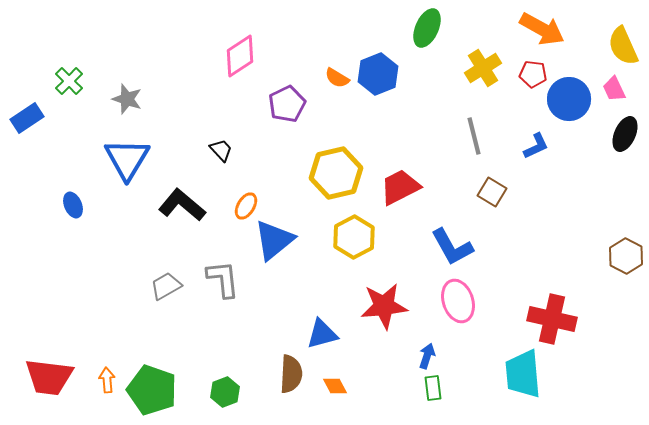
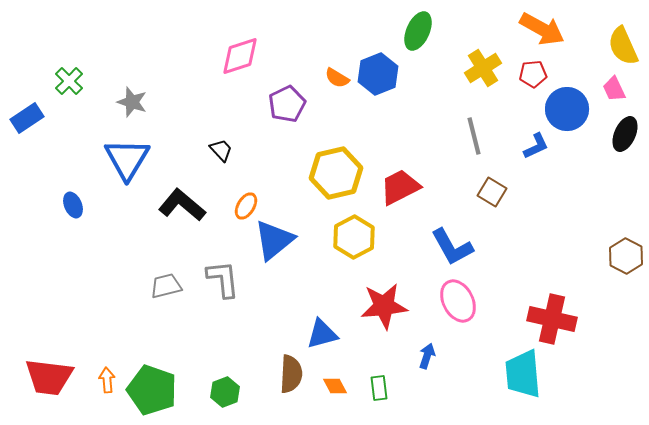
green ellipse at (427, 28): moved 9 px left, 3 px down
pink diamond at (240, 56): rotated 15 degrees clockwise
red pentagon at (533, 74): rotated 12 degrees counterclockwise
gray star at (127, 99): moved 5 px right, 3 px down
blue circle at (569, 99): moved 2 px left, 10 px down
gray trapezoid at (166, 286): rotated 16 degrees clockwise
pink ellipse at (458, 301): rotated 9 degrees counterclockwise
green rectangle at (433, 388): moved 54 px left
